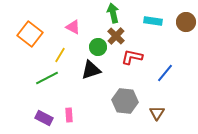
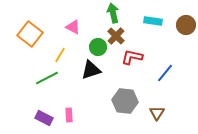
brown circle: moved 3 px down
